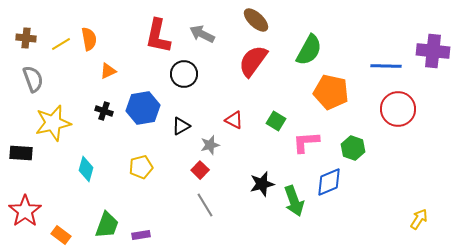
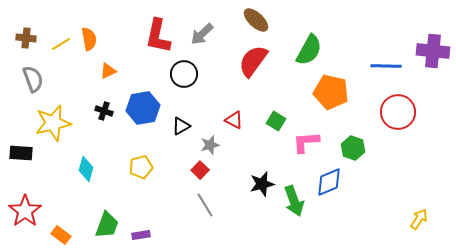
gray arrow: rotated 70 degrees counterclockwise
red circle: moved 3 px down
